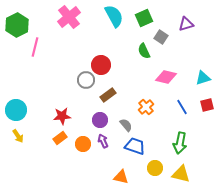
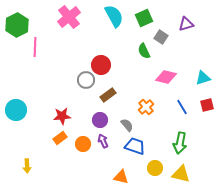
pink line: rotated 12 degrees counterclockwise
gray semicircle: moved 1 px right
yellow arrow: moved 9 px right, 30 px down; rotated 32 degrees clockwise
